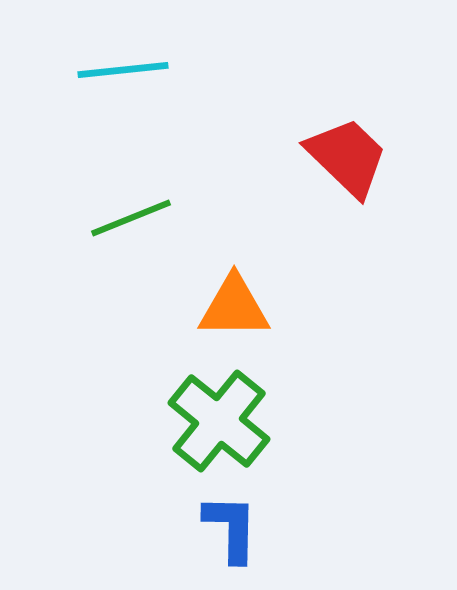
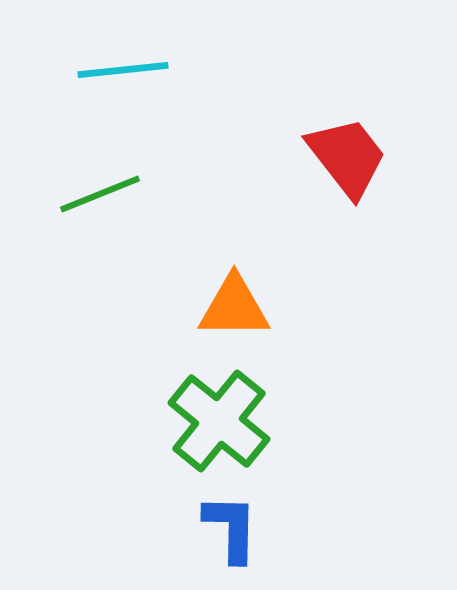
red trapezoid: rotated 8 degrees clockwise
green line: moved 31 px left, 24 px up
